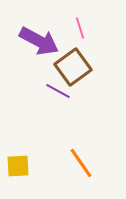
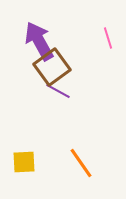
pink line: moved 28 px right, 10 px down
purple arrow: rotated 147 degrees counterclockwise
brown square: moved 21 px left
yellow square: moved 6 px right, 4 px up
